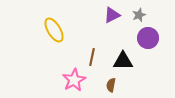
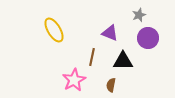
purple triangle: moved 2 px left, 18 px down; rotated 48 degrees clockwise
